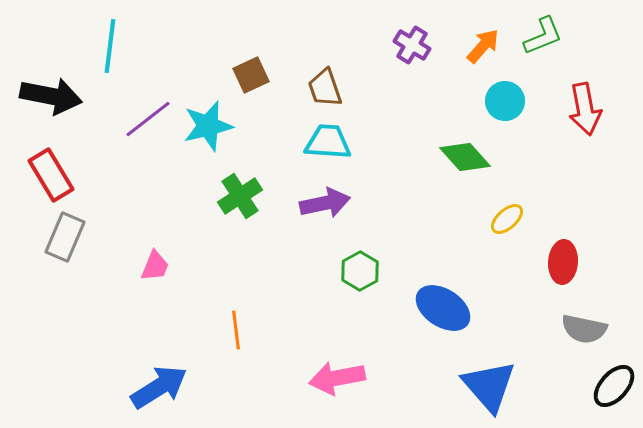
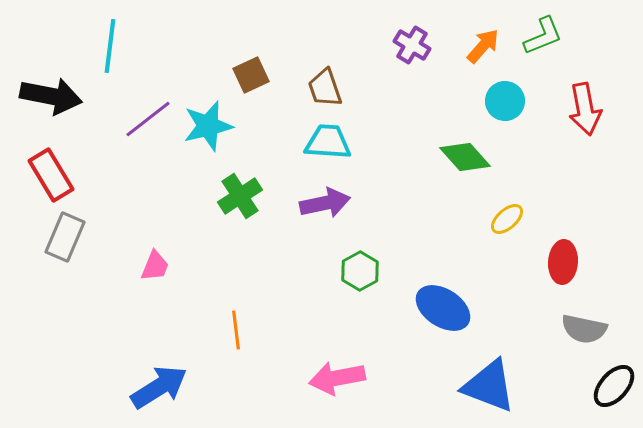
blue triangle: rotated 28 degrees counterclockwise
